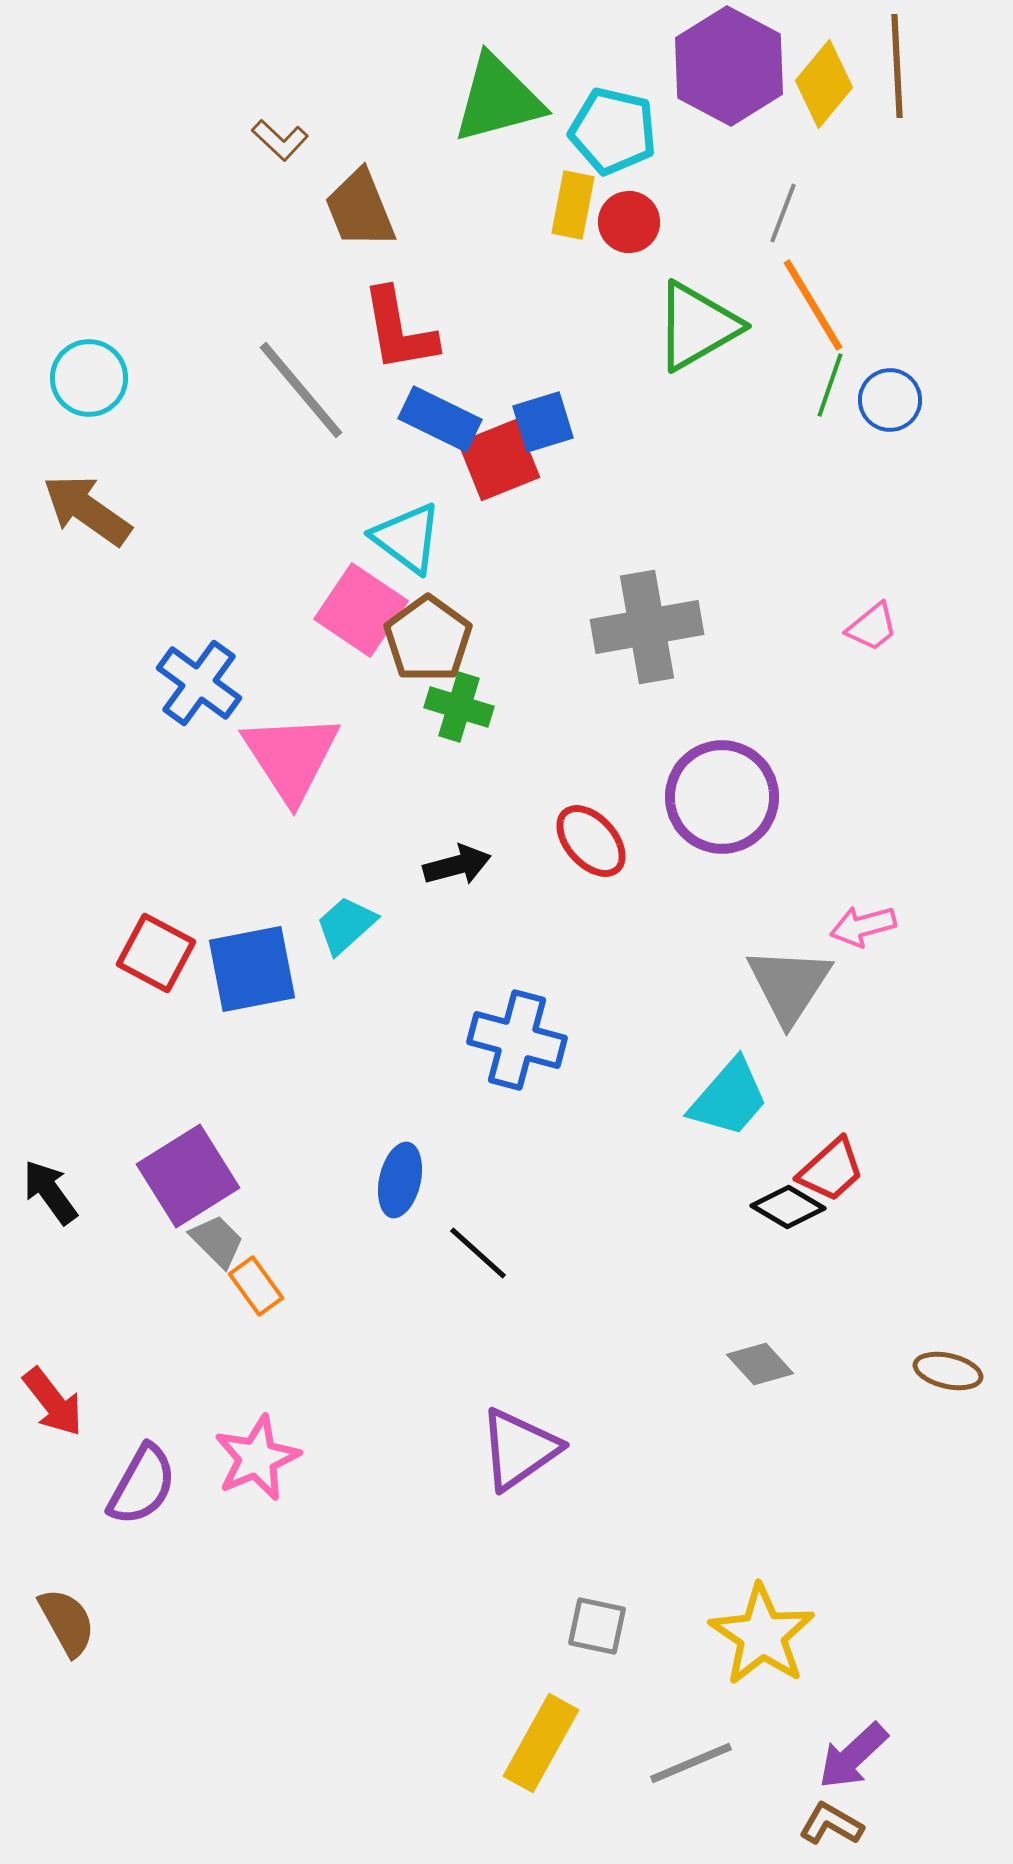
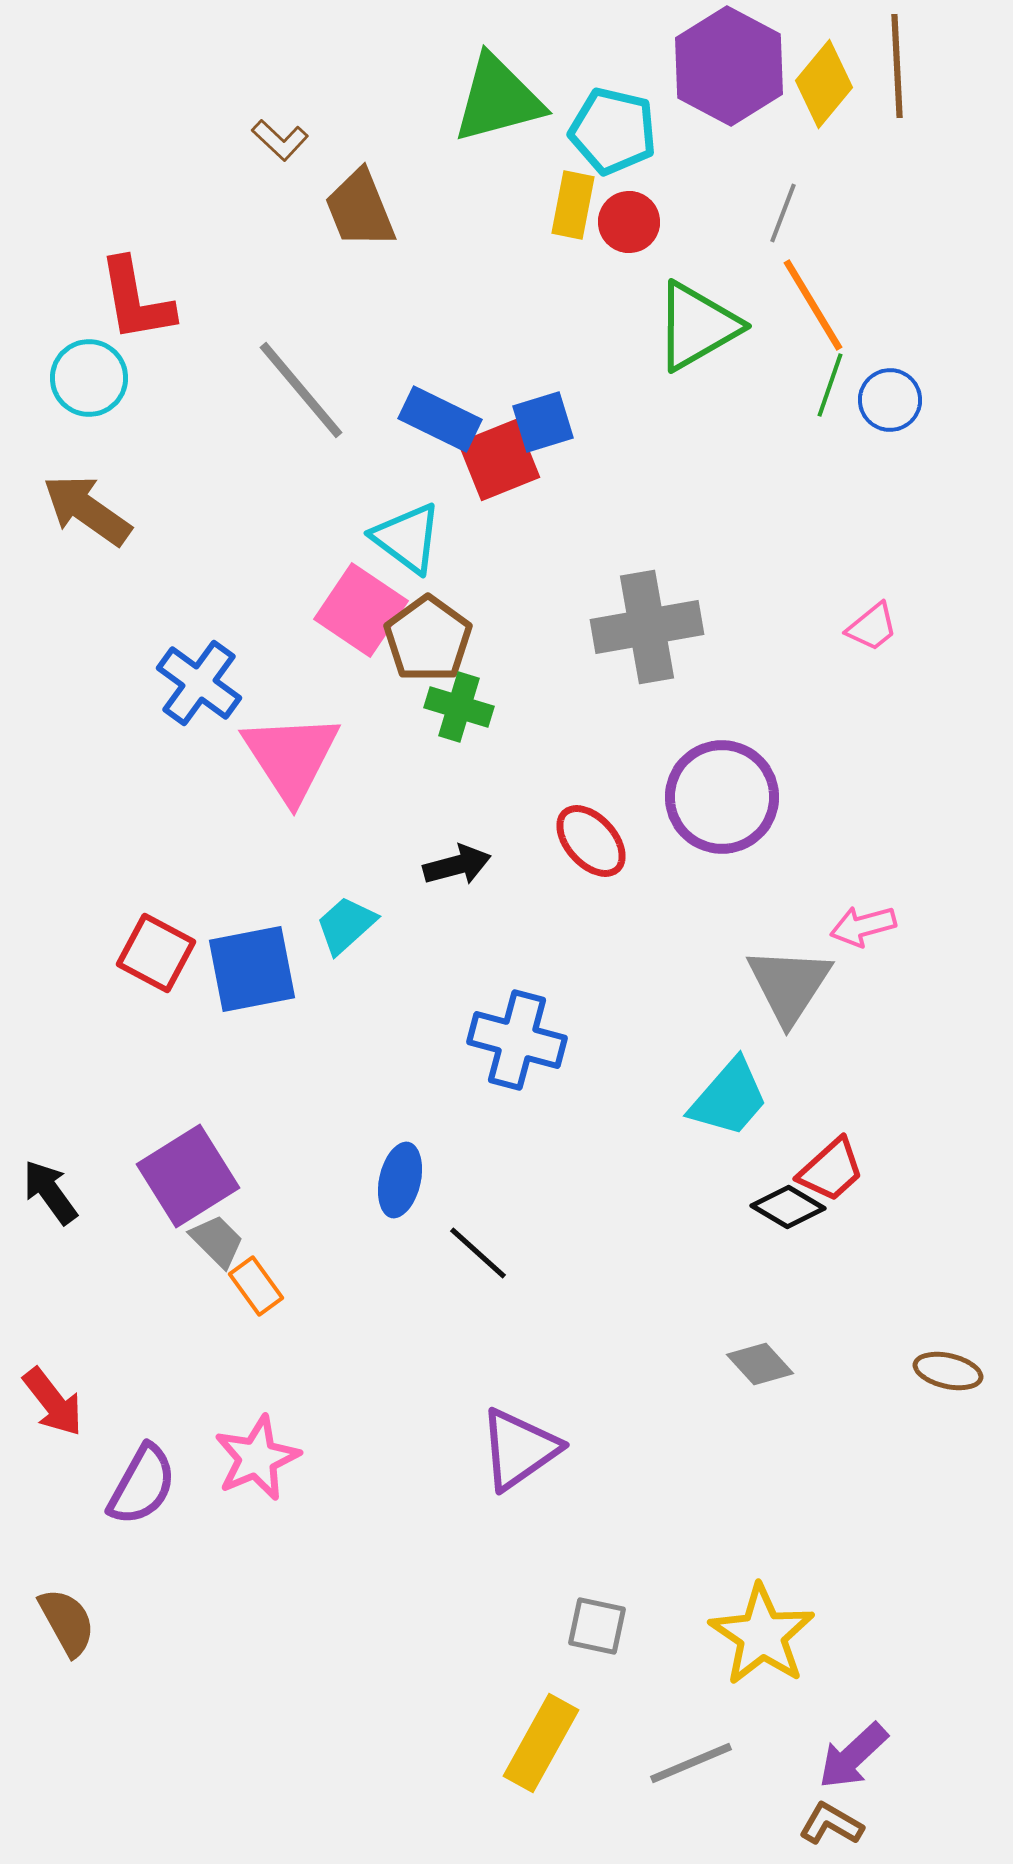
red L-shape at (399, 330): moved 263 px left, 30 px up
